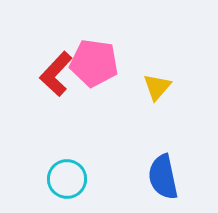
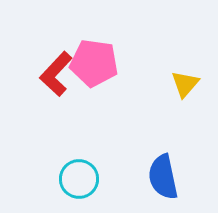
yellow triangle: moved 28 px right, 3 px up
cyan circle: moved 12 px right
